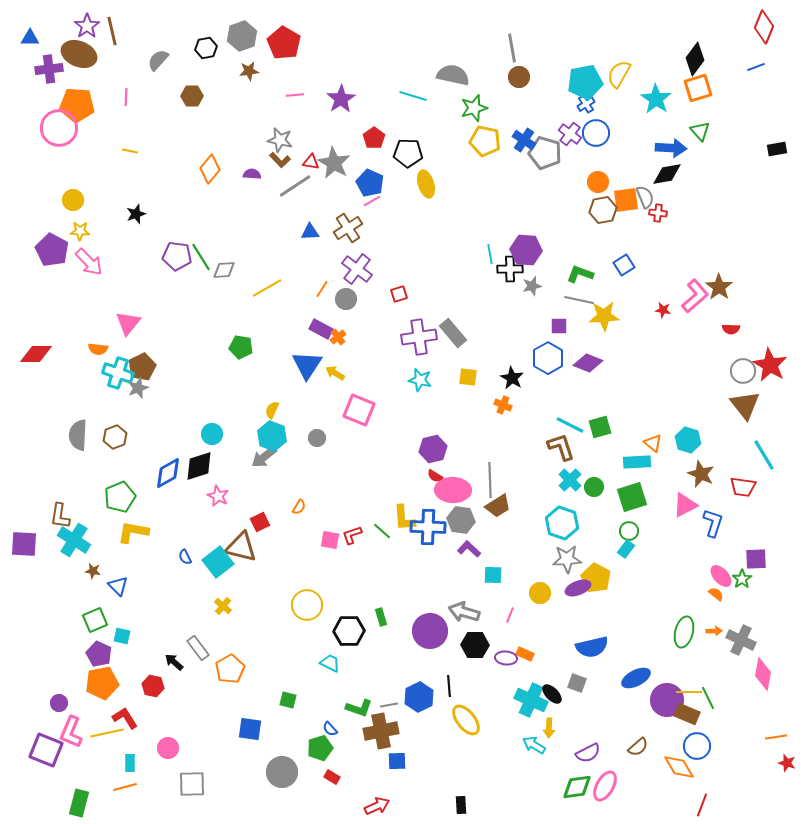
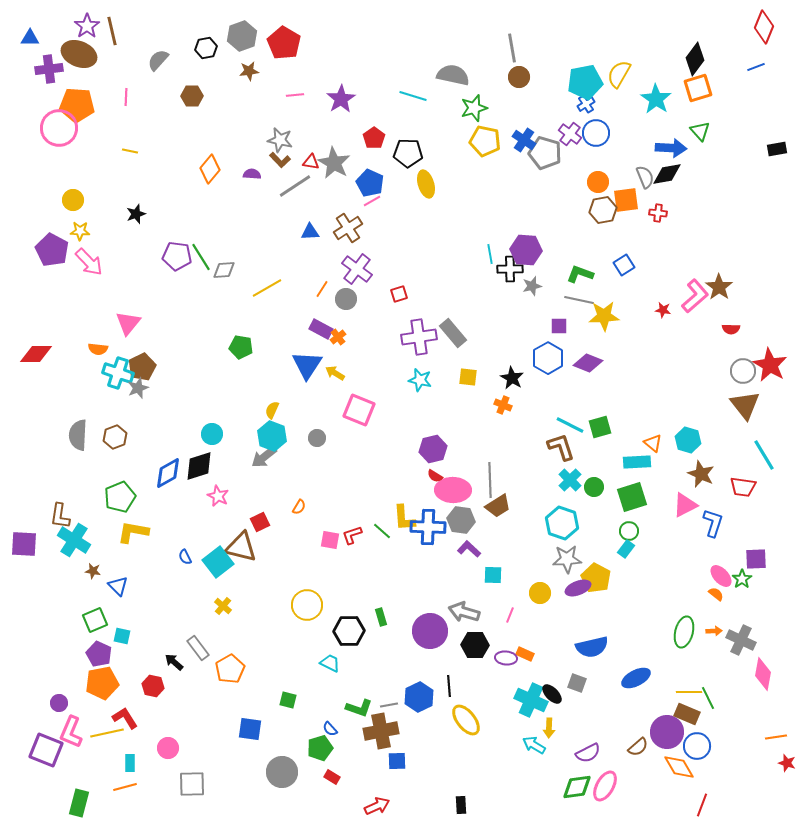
gray semicircle at (645, 197): moved 20 px up
purple circle at (667, 700): moved 32 px down
